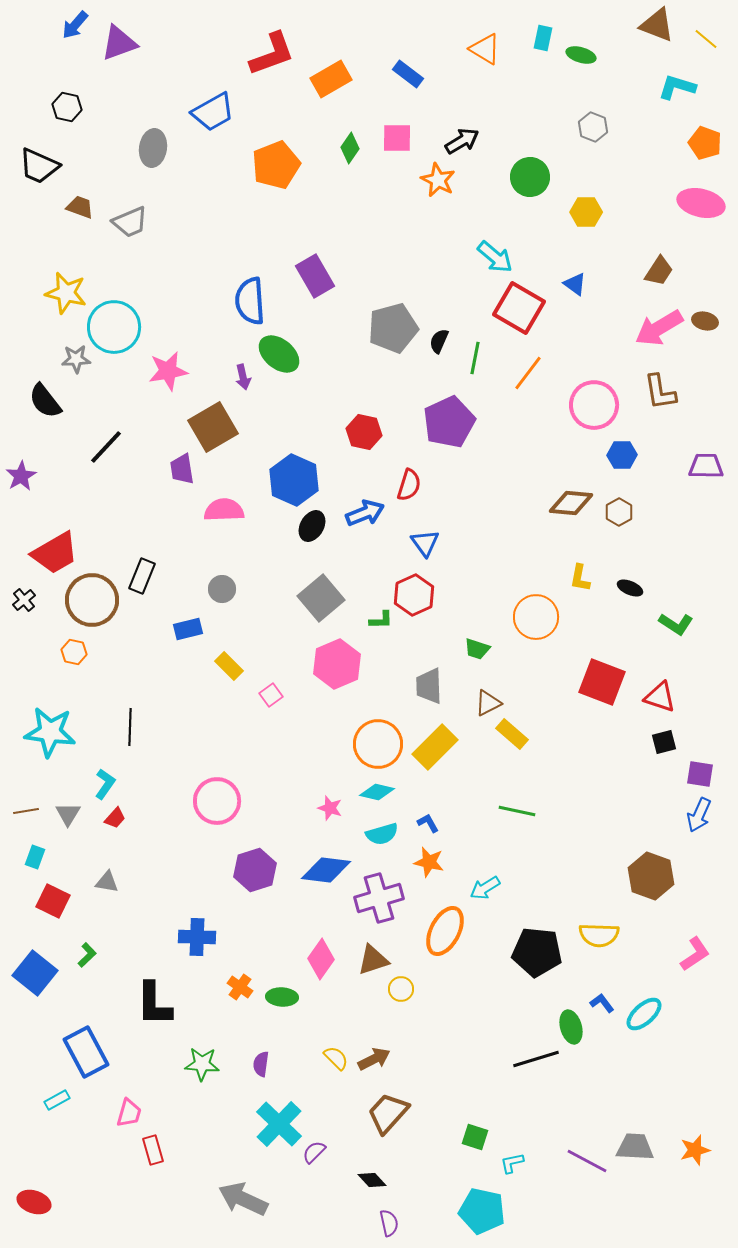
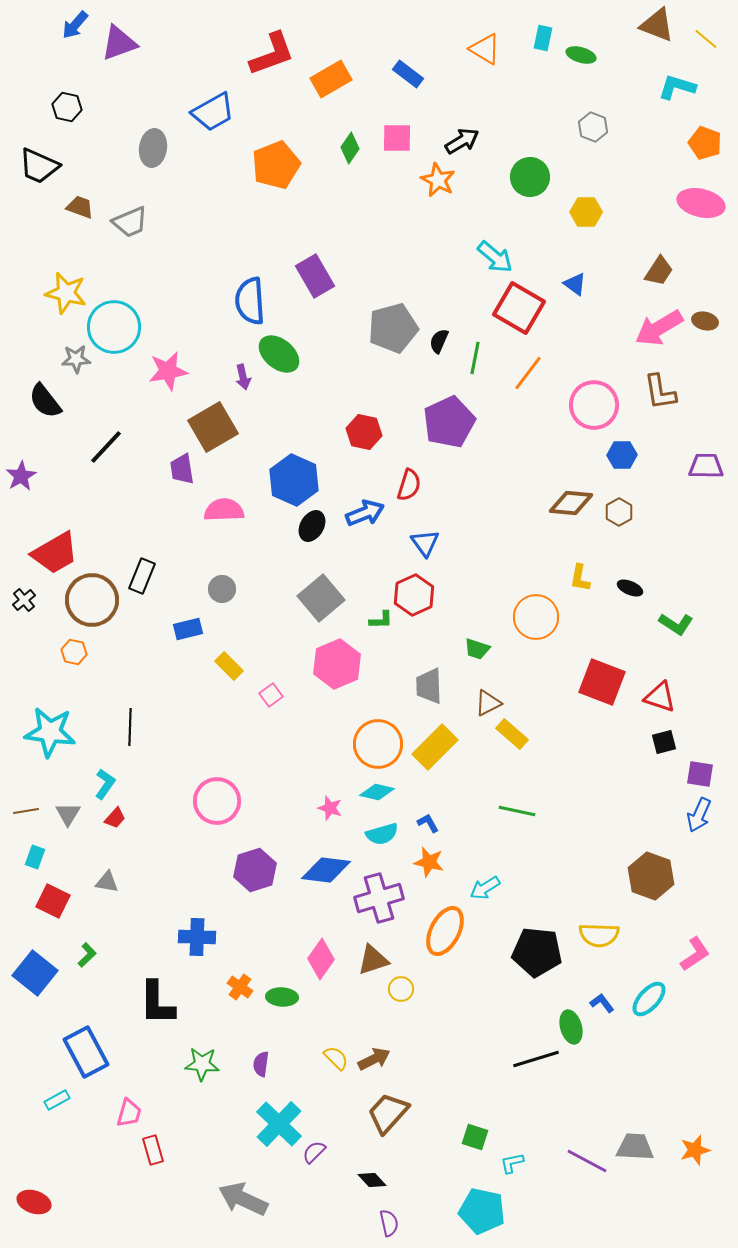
black L-shape at (154, 1004): moved 3 px right, 1 px up
cyan ellipse at (644, 1014): moved 5 px right, 15 px up; rotated 6 degrees counterclockwise
